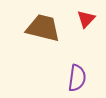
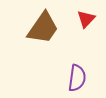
brown trapezoid: rotated 111 degrees clockwise
